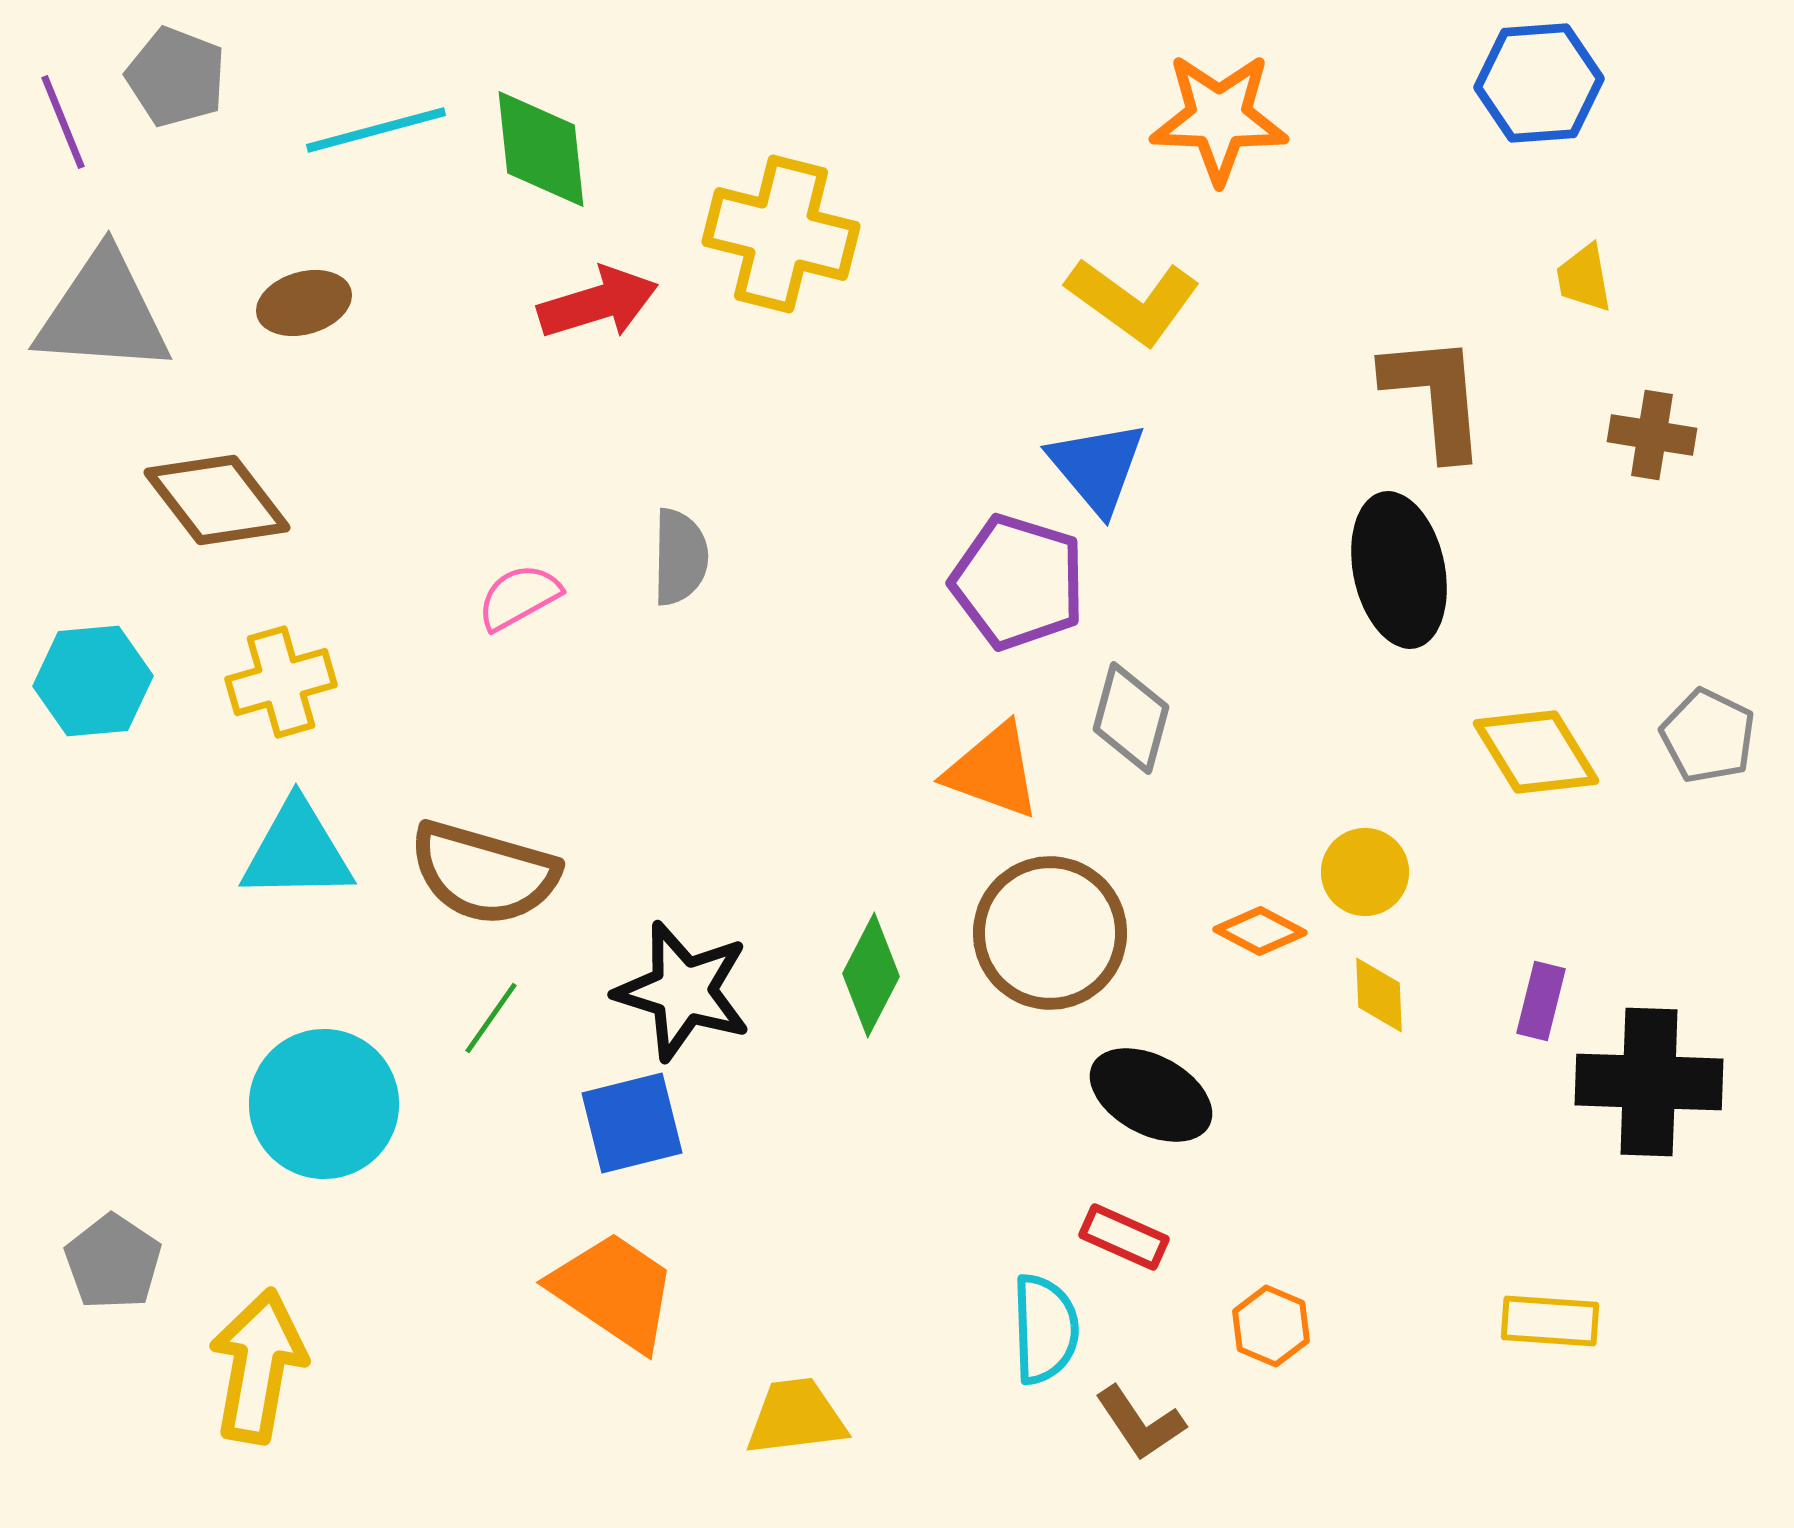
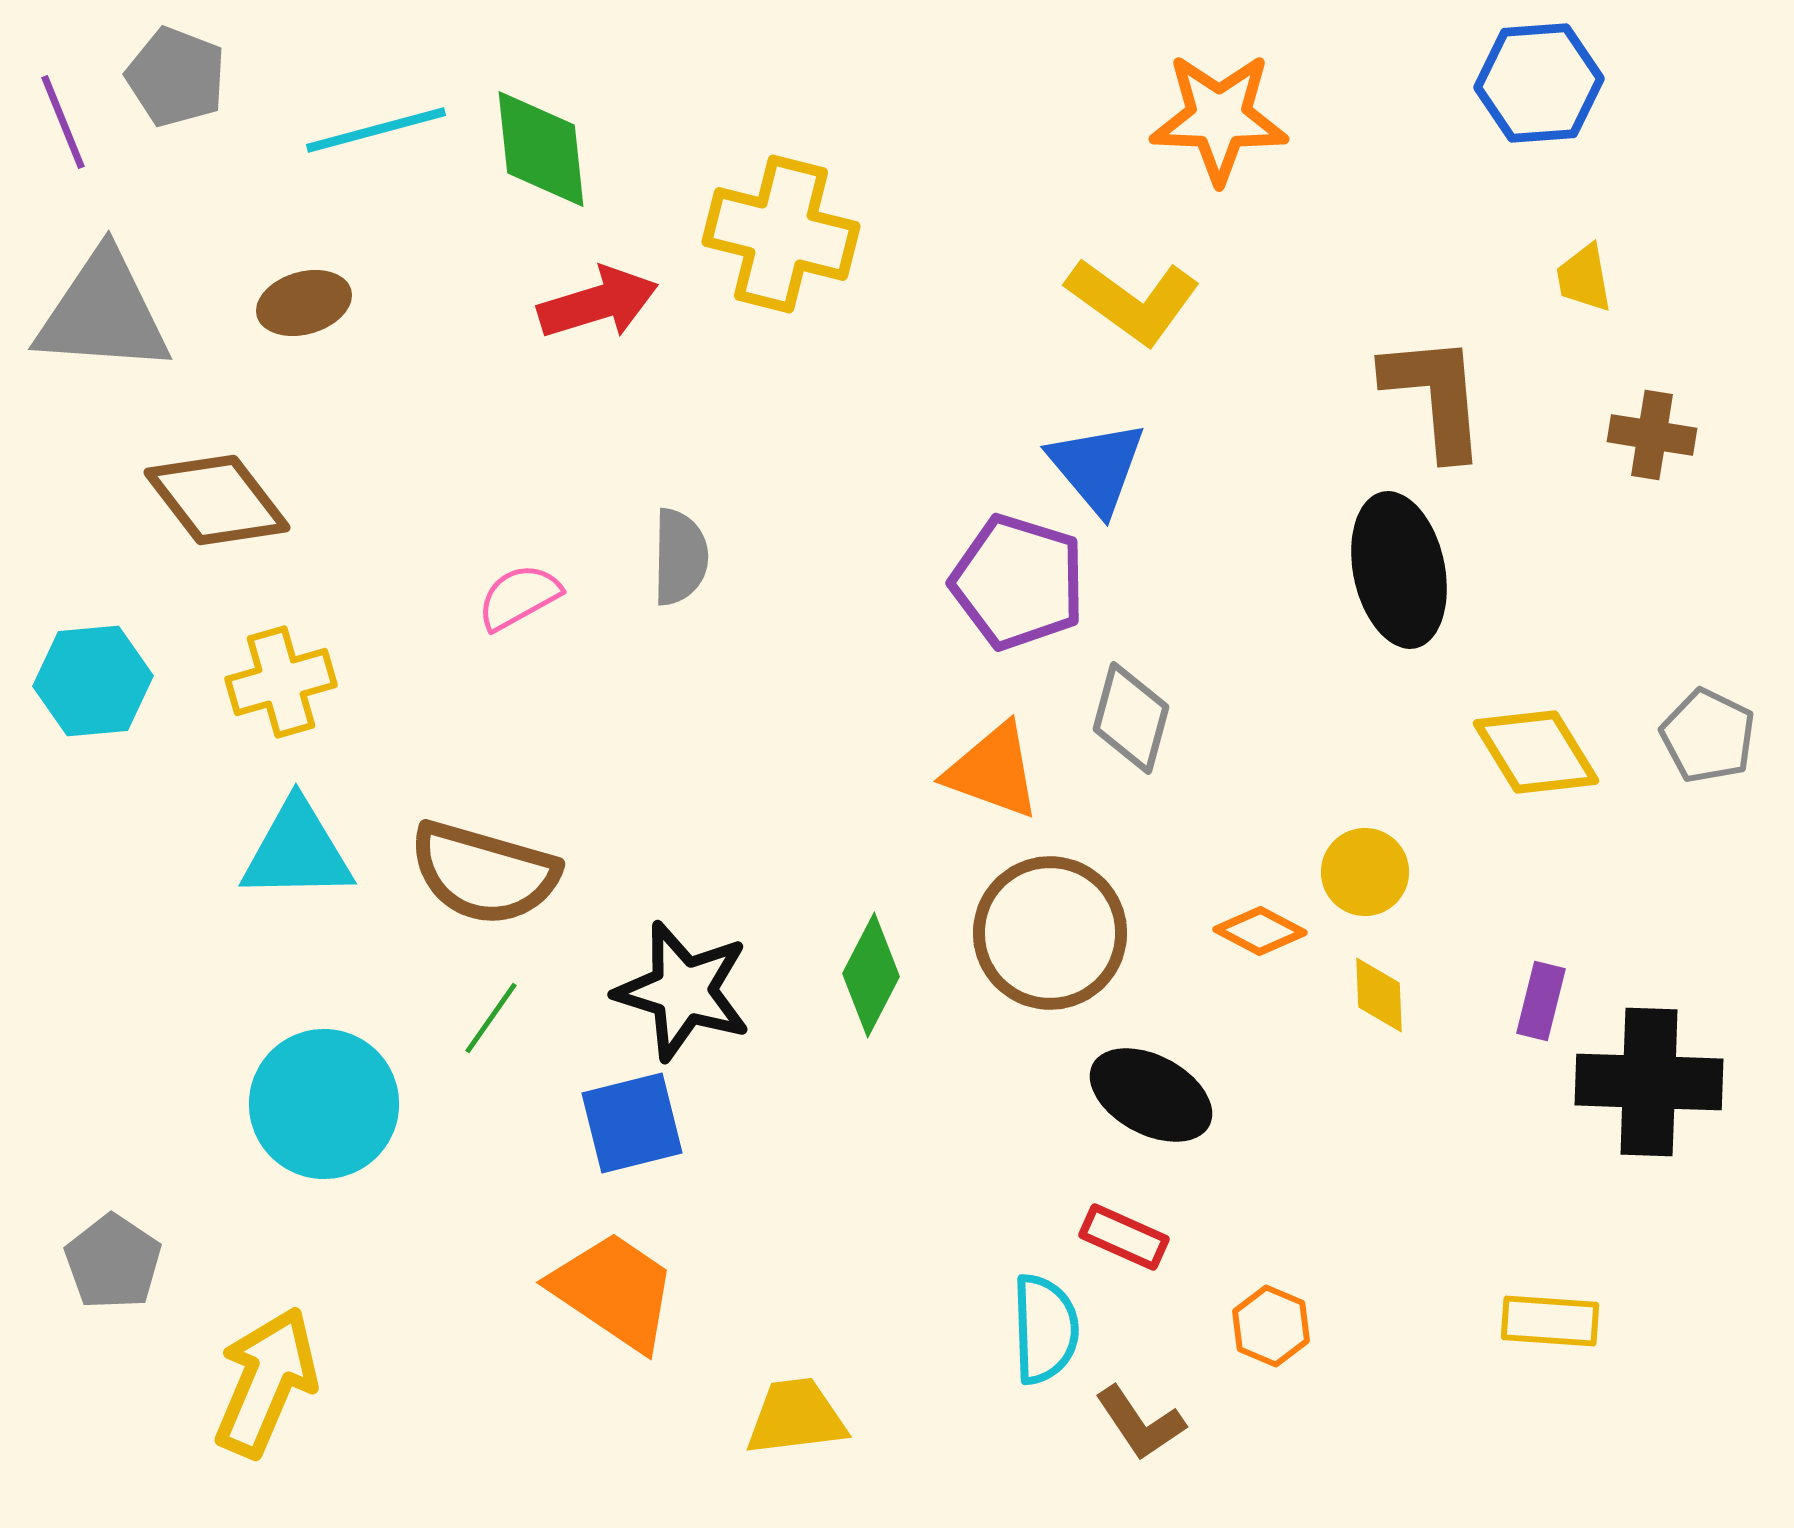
yellow arrow at (258, 1366): moved 8 px right, 16 px down; rotated 13 degrees clockwise
